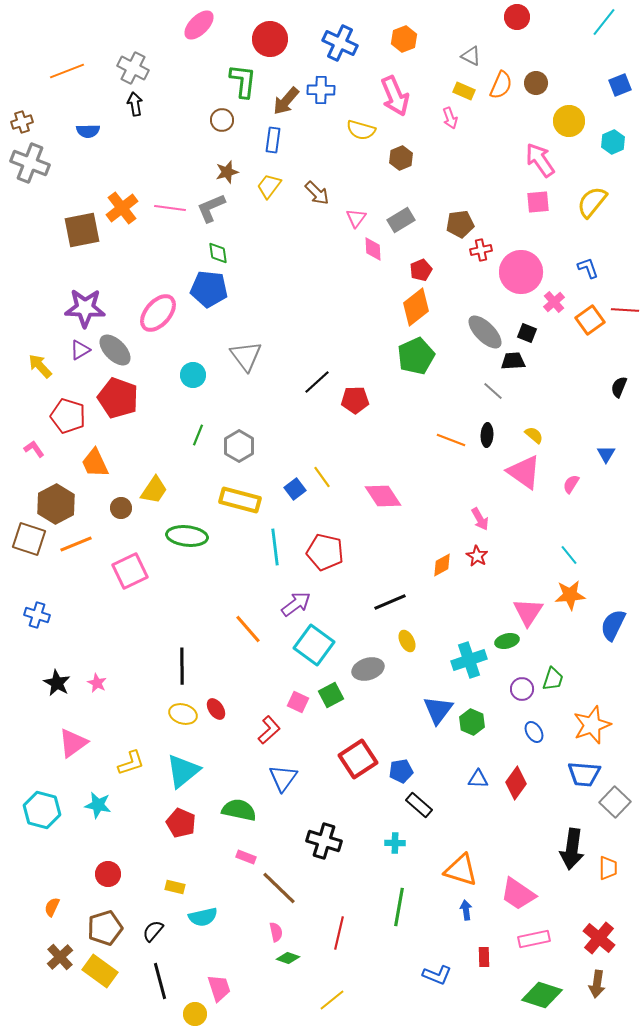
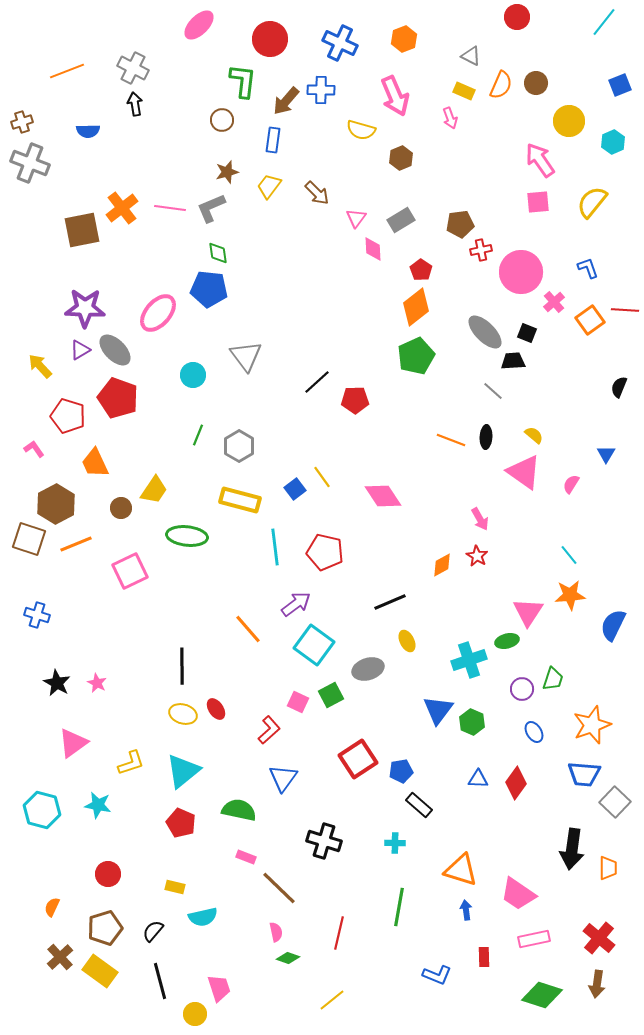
red pentagon at (421, 270): rotated 15 degrees counterclockwise
black ellipse at (487, 435): moved 1 px left, 2 px down
